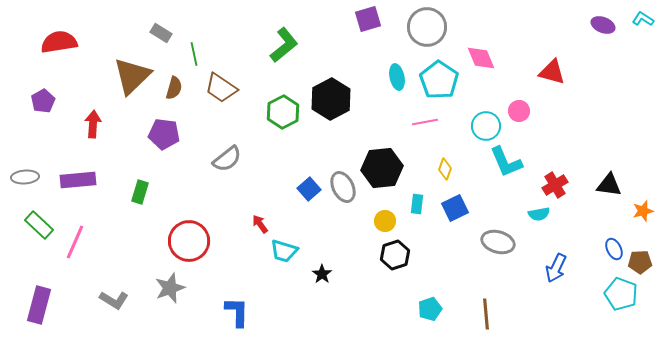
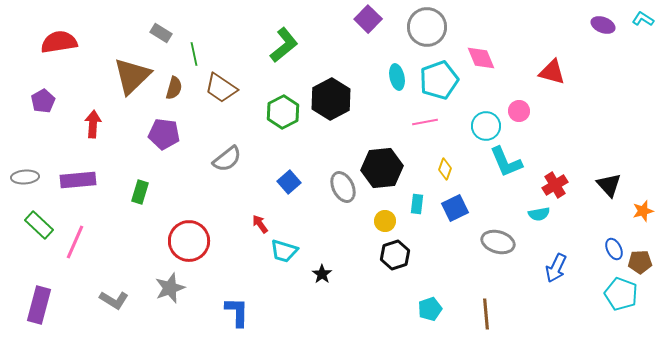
purple square at (368, 19): rotated 28 degrees counterclockwise
cyan pentagon at (439, 80): rotated 18 degrees clockwise
black triangle at (609, 185): rotated 40 degrees clockwise
blue square at (309, 189): moved 20 px left, 7 px up
